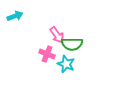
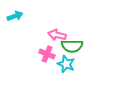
pink arrow: rotated 138 degrees clockwise
green semicircle: moved 2 px down
